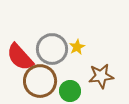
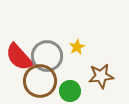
gray circle: moved 5 px left, 7 px down
red semicircle: moved 1 px left
